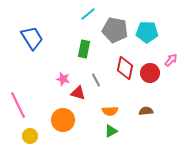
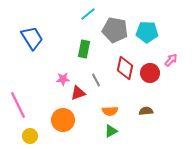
pink star: rotated 16 degrees counterclockwise
red triangle: rotated 35 degrees counterclockwise
